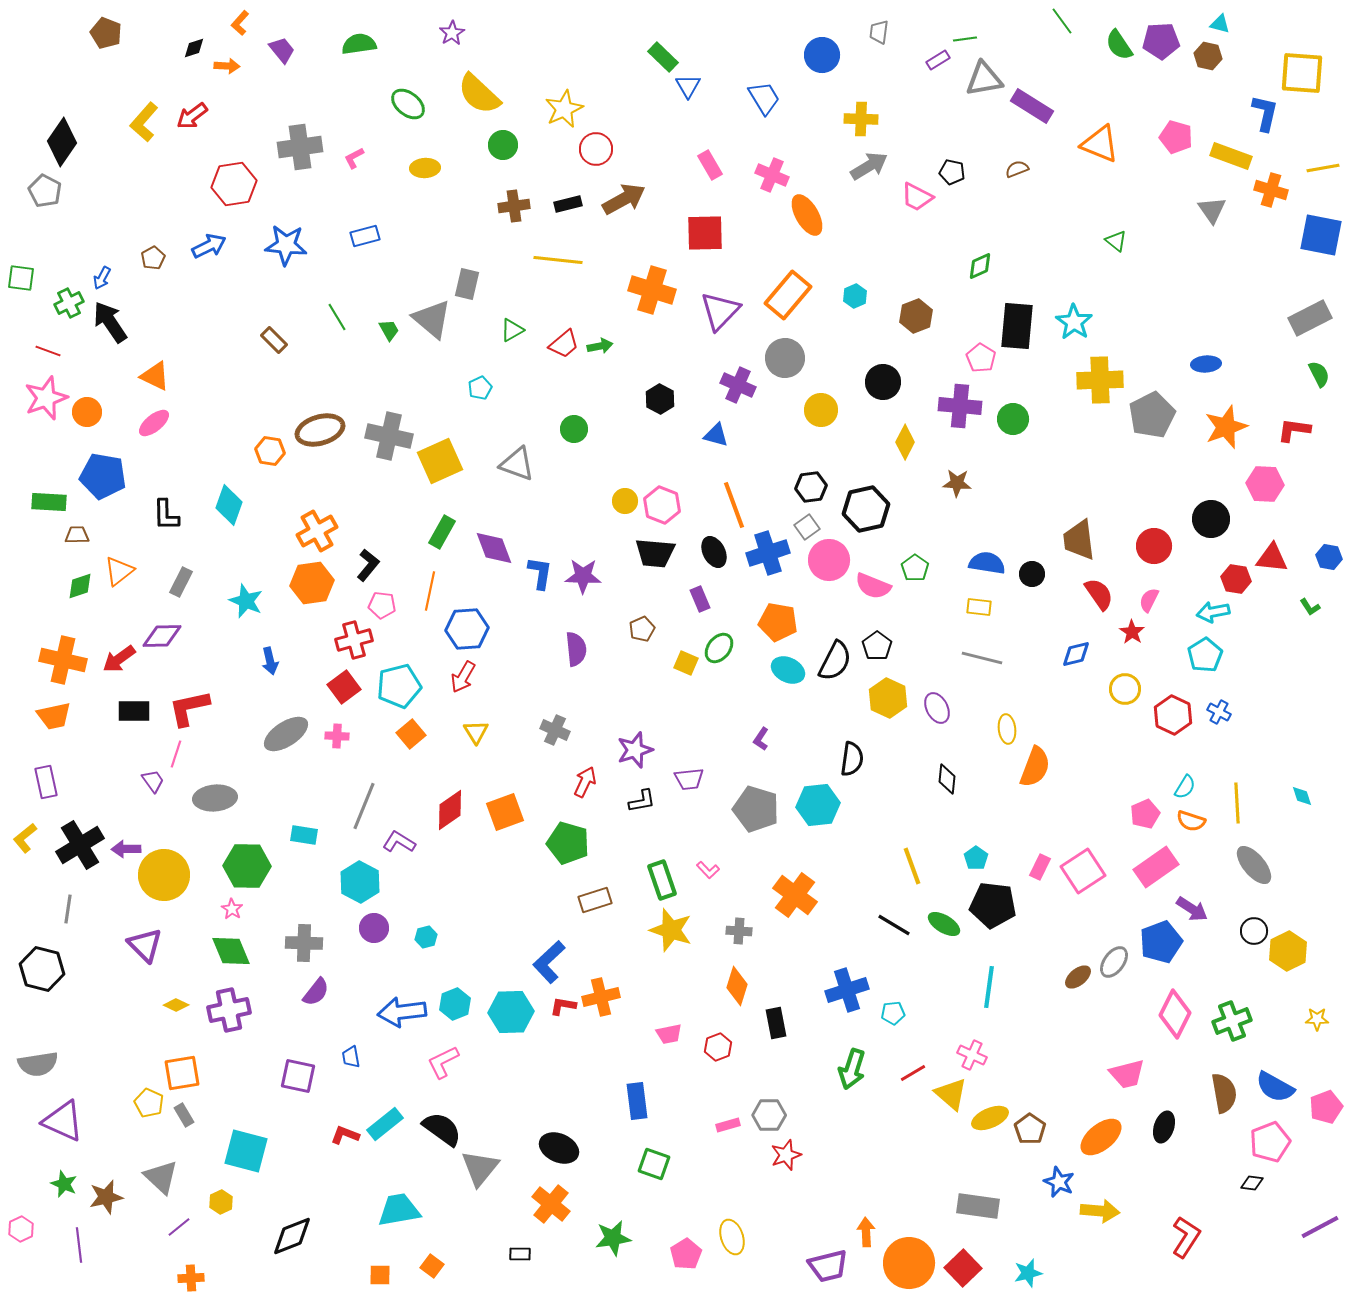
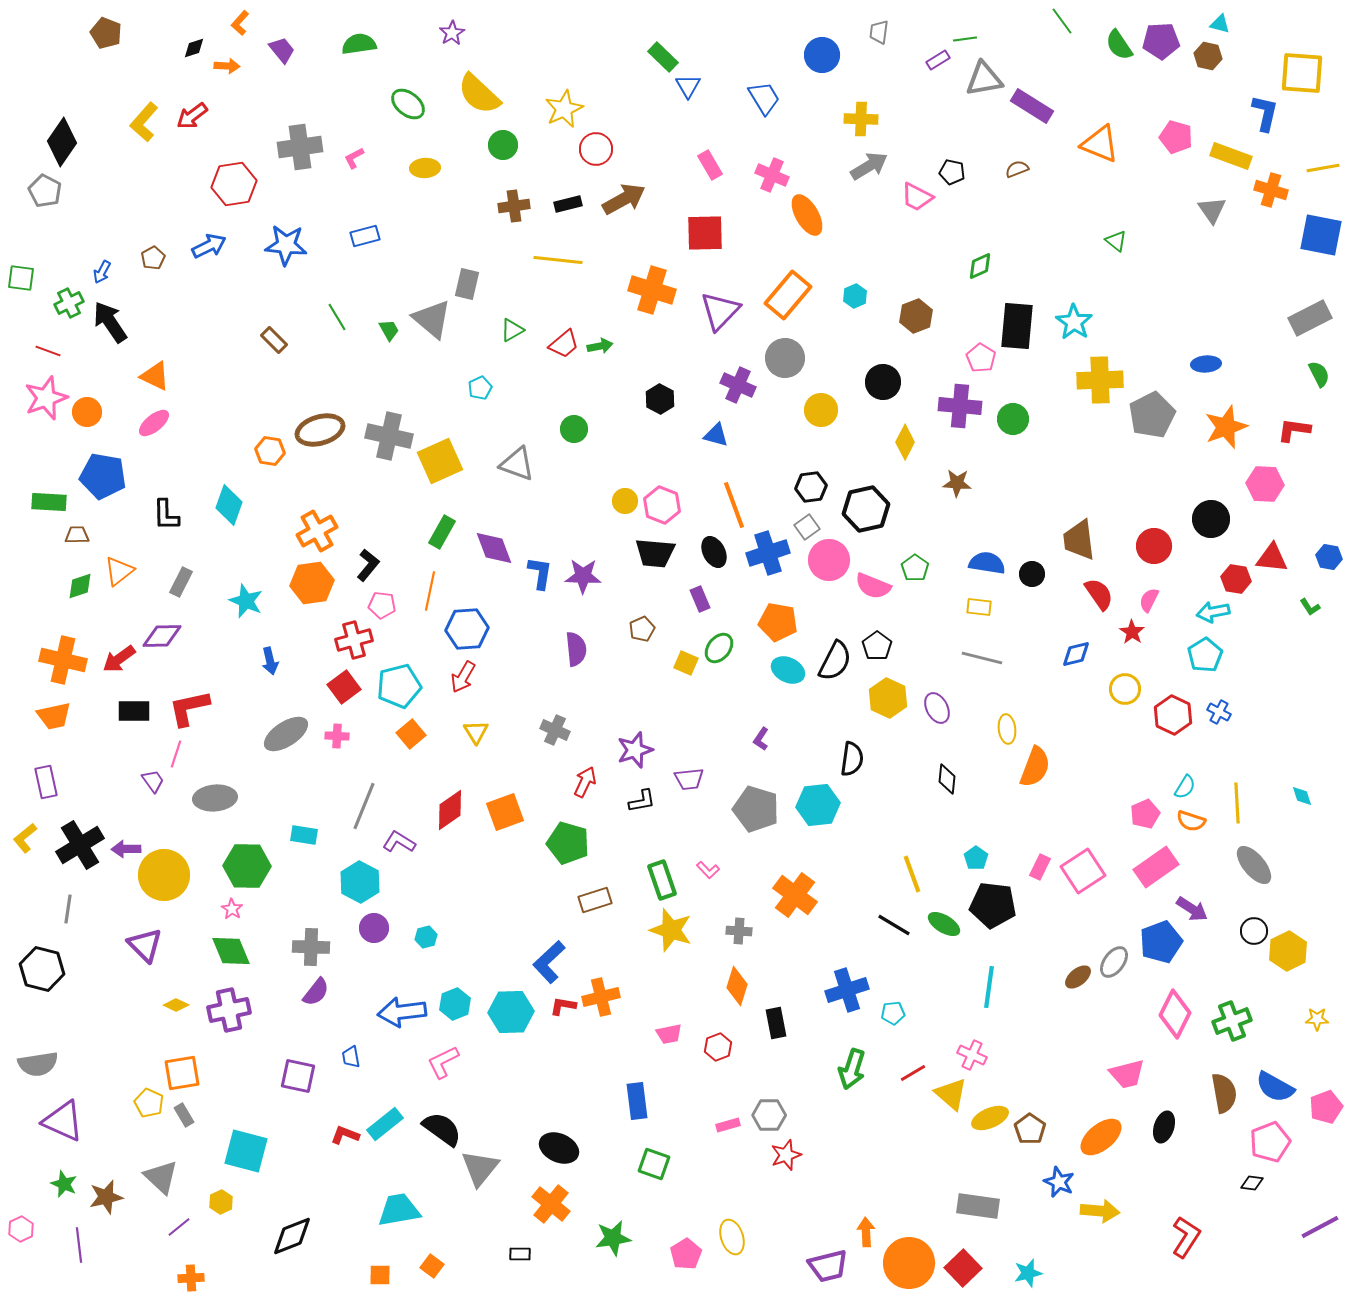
blue arrow at (102, 278): moved 6 px up
yellow line at (912, 866): moved 8 px down
gray cross at (304, 943): moved 7 px right, 4 px down
